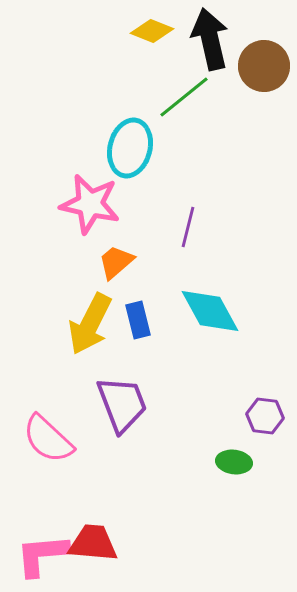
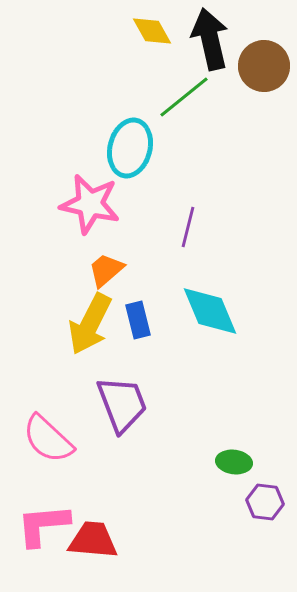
yellow diamond: rotated 39 degrees clockwise
orange trapezoid: moved 10 px left, 8 px down
cyan diamond: rotated 6 degrees clockwise
purple hexagon: moved 86 px down
red trapezoid: moved 3 px up
pink L-shape: moved 1 px right, 30 px up
